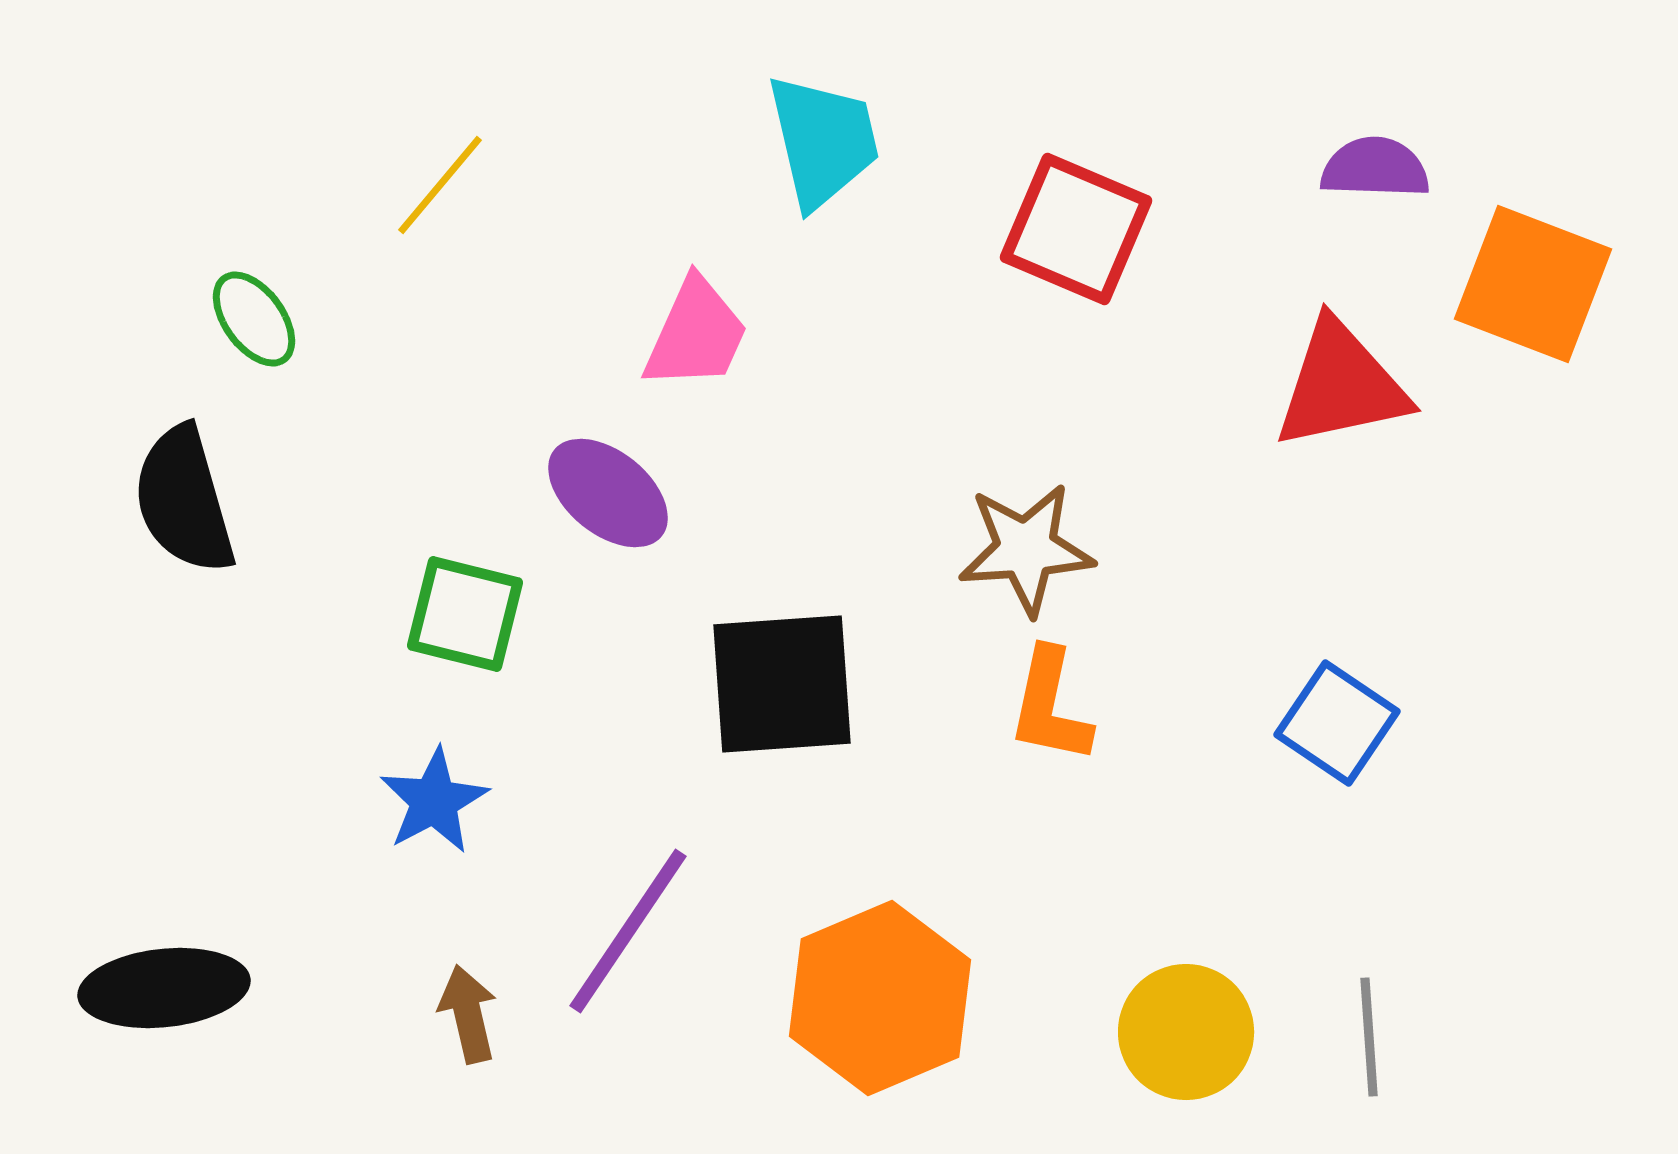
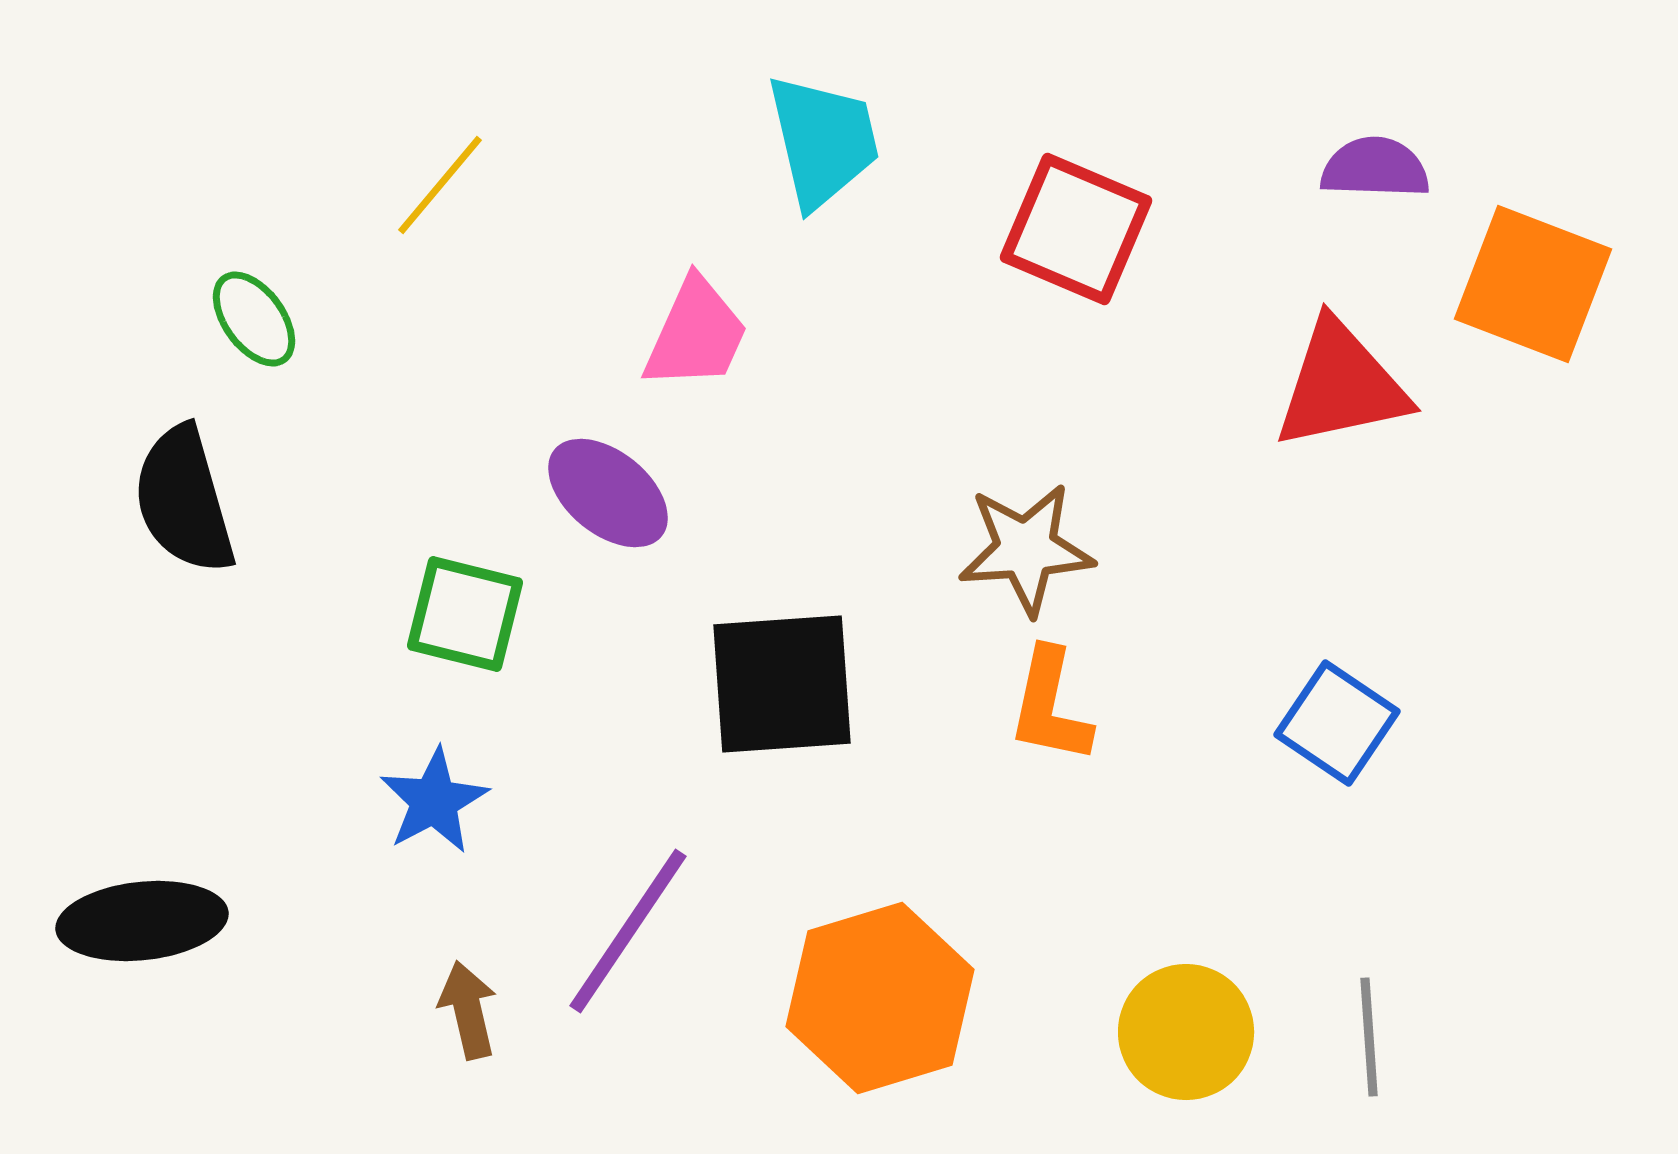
black ellipse: moved 22 px left, 67 px up
orange hexagon: rotated 6 degrees clockwise
brown arrow: moved 4 px up
